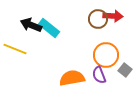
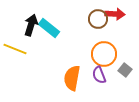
red arrow: moved 2 px right, 2 px up
black arrow: rotated 85 degrees clockwise
orange circle: moved 2 px left, 1 px up
orange semicircle: rotated 70 degrees counterclockwise
